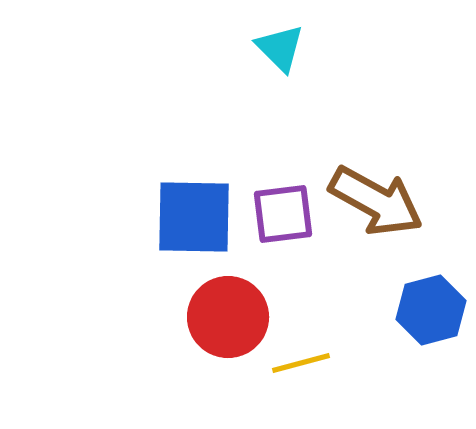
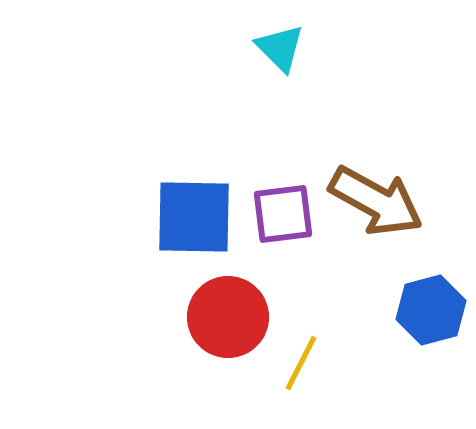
yellow line: rotated 48 degrees counterclockwise
